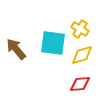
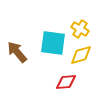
brown arrow: moved 1 px right, 3 px down
yellow diamond: moved 1 px left
red diamond: moved 14 px left, 2 px up
